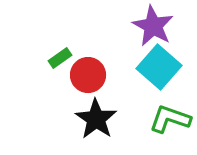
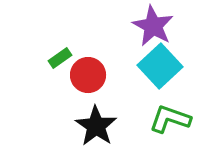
cyan square: moved 1 px right, 1 px up; rotated 6 degrees clockwise
black star: moved 7 px down
